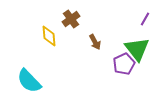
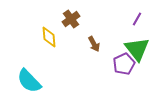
purple line: moved 8 px left
yellow diamond: moved 1 px down
brown arrow: moved 1 px left, 2 px down
